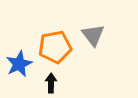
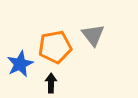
blue star: moved 1 px right
